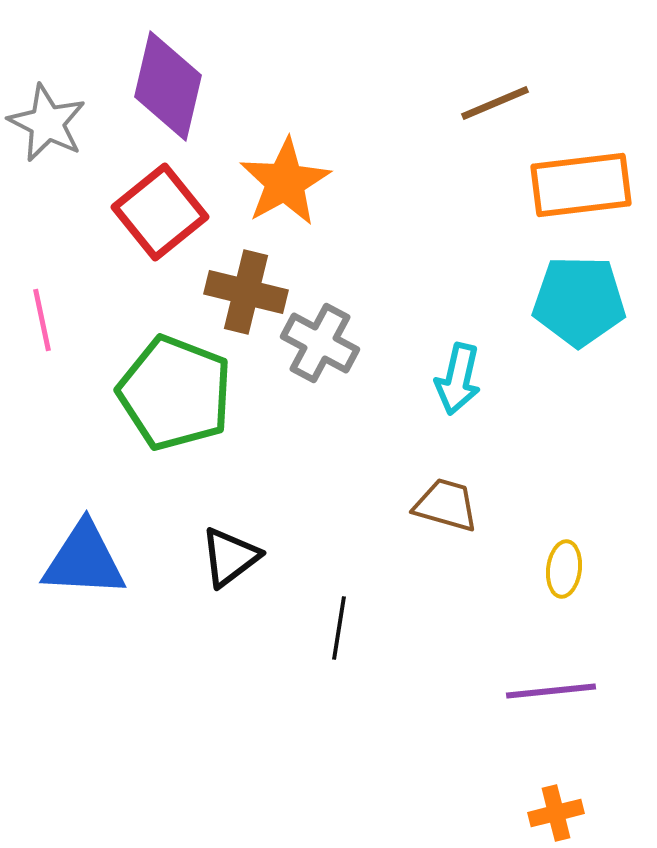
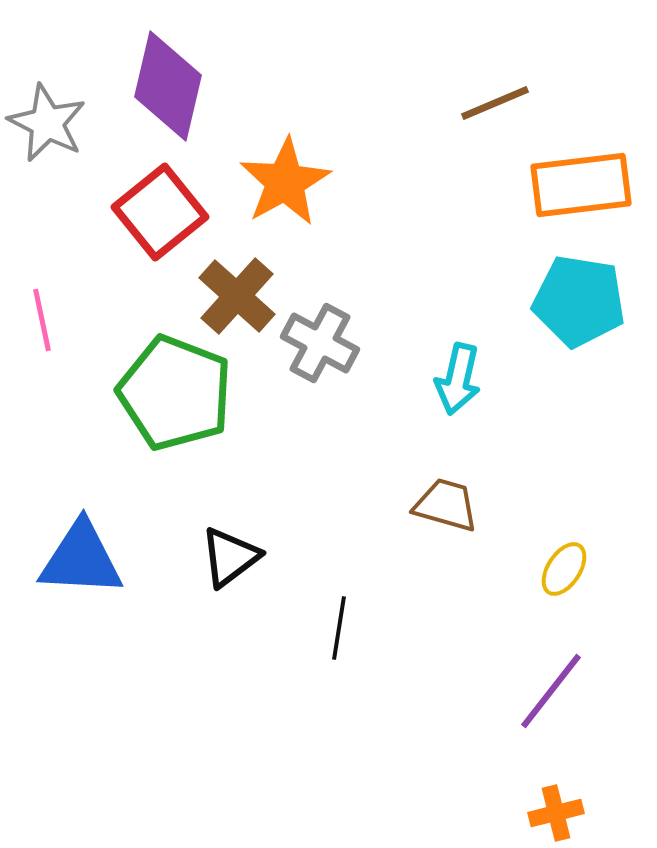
brown cross: moved 9 px left, 4 px down; rotated 28 degrees clockwise
cyan pentagon: rotated 8 degrees clockwise
blue triangle: moved 3 px left, 1 px up
yellow ellipse: rotated 26 degrees clockwise
purple line: rotated 46 degrees counterclockwise
